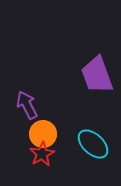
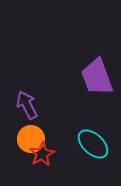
purple trapezoid: moved 2 px down
orange circle: moved 12 px left, 5 px down
